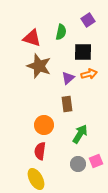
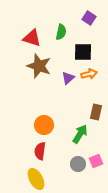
purple square: moved 1 px right, 2 px up; rotated 24 degrees counterclockwise
brown rectangle: moved 29 px right, 8 px down; rotated 21 degrees clockwise
